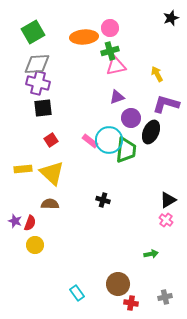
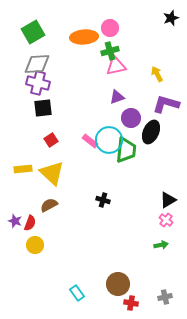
brown semicircle: moved 1 px left, 1 px down; rotated 30 degrees counterclockwise
green arrow: moved 10 px right, 9 px up
